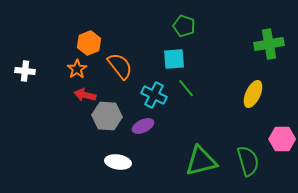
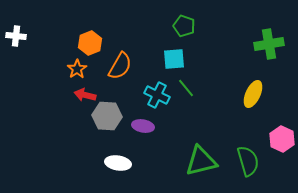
orange hexagon: moved 1 px right
orange semicircle: rotated 68 degrees clockwise
white cross: moved 9 px left, 35 px up
cyan cross: moved 3 px right
purple ellipse: rotated 35 degrees clockwise
pink hexagon: rotated 25 degrees clockwise
white ellipse: moved 1 px down
